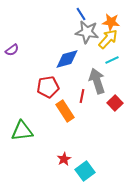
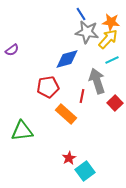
orange rectangle: moved 1 px right, 3 px down; rotated 15 degrees counterclockwise
red star: moved 5 px right, 1 px up
